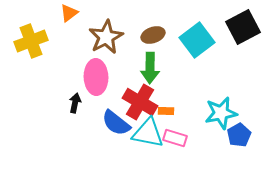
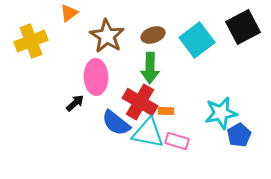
brown star: moved 1 px right, 1 px up; rotated 12 degrees counterclockwise
black arrow: rotated 36 degrees clockwise
pink rectangle: moved 2 px right, 3 px down
